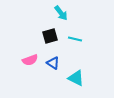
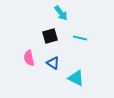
cyan line: moved 5 px right, 1 px up
pink semicircle: moved 1 px left, 2 px up; rotated 98 degrees clockwise
